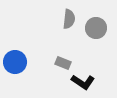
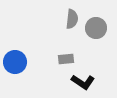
gray semicircle: moved 3 px right
gray rectangle: moved 3 px right, 4 px up; rotated 28 degrees counterclockwise
